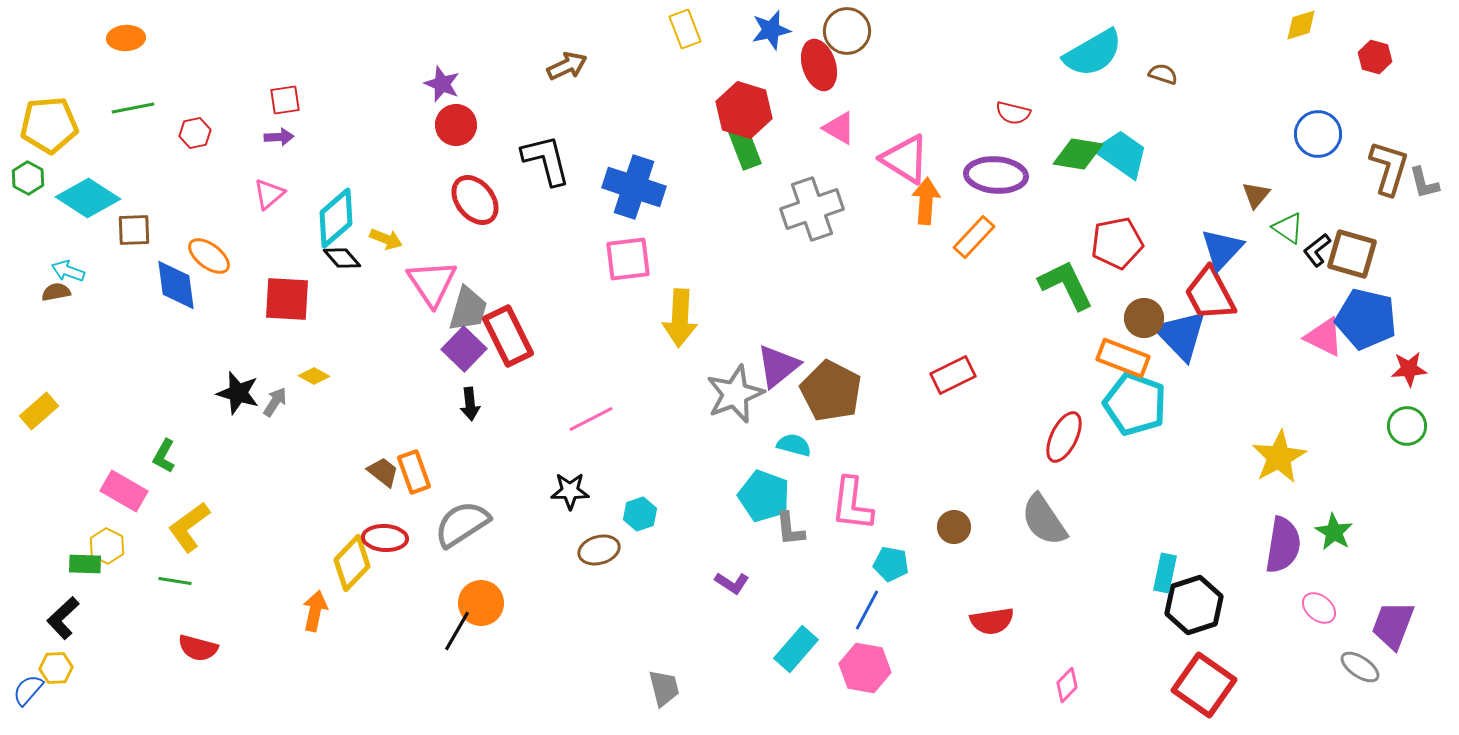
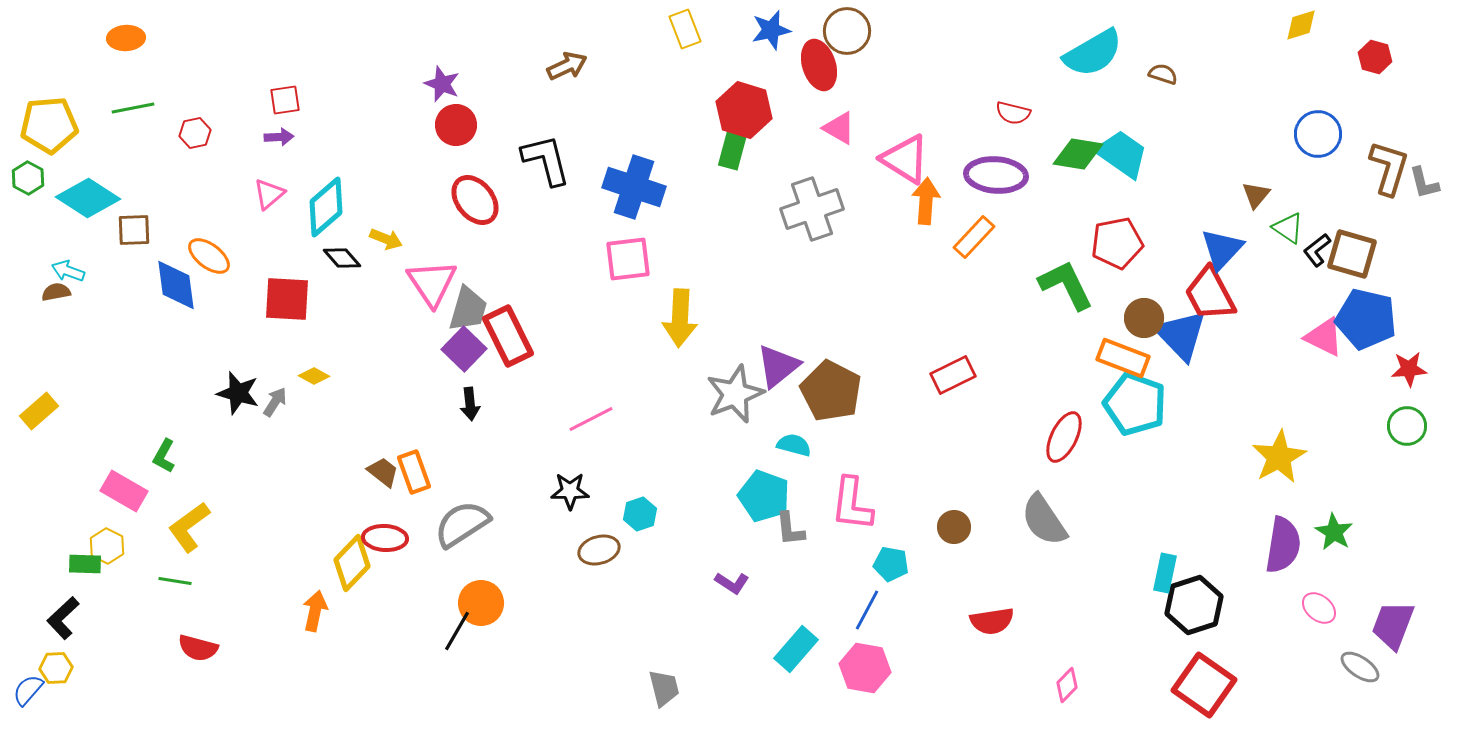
green rectangle at (745, 148): moved 12 px left; rotated 36 degrees clockwise
cyan diamond at (336, 218): moved 10 px left, 11 px up
